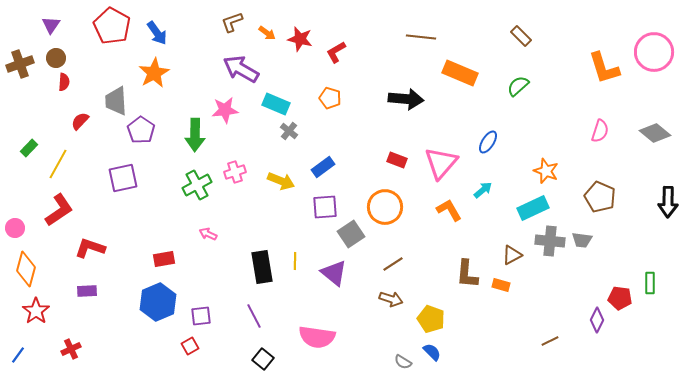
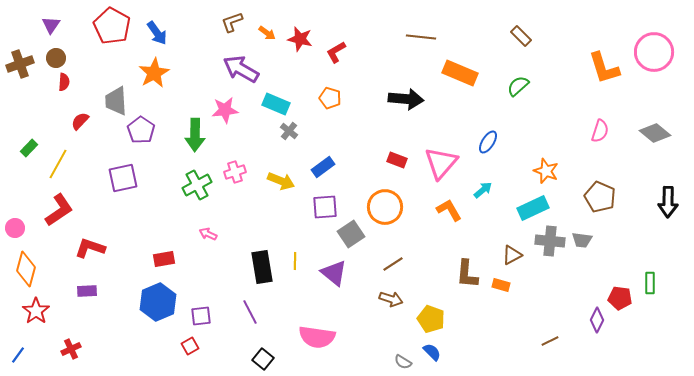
purple line at (254, 316): moved 4 px left, 4 px up
